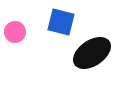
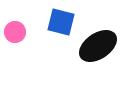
black ellipse: moved 6 px right, 7 px up
